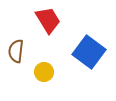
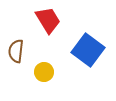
blue square: moved 1 px left, 2 px up
